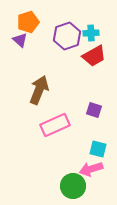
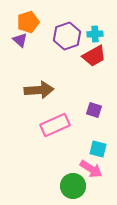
cyan cross: moved 4 px right, 1 px down
brown arrow: rotated 64 degrees clockwise
pink arrow: rotated 130 degrees counterclockwise
